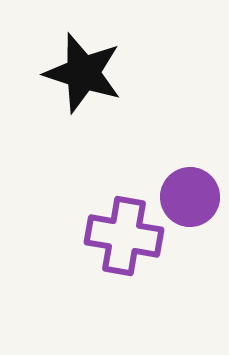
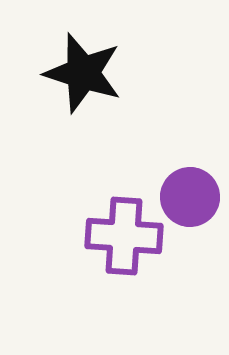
purple cross: rotated 6 degrees counterclockwise
